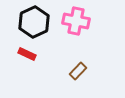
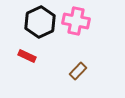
black hexagon: moved 6 px right
red rectangle: moved 2 px down
